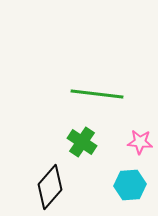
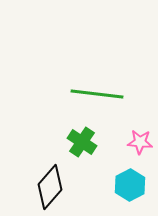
cyan hexagon: rotated 24 degrees counterclockwise
